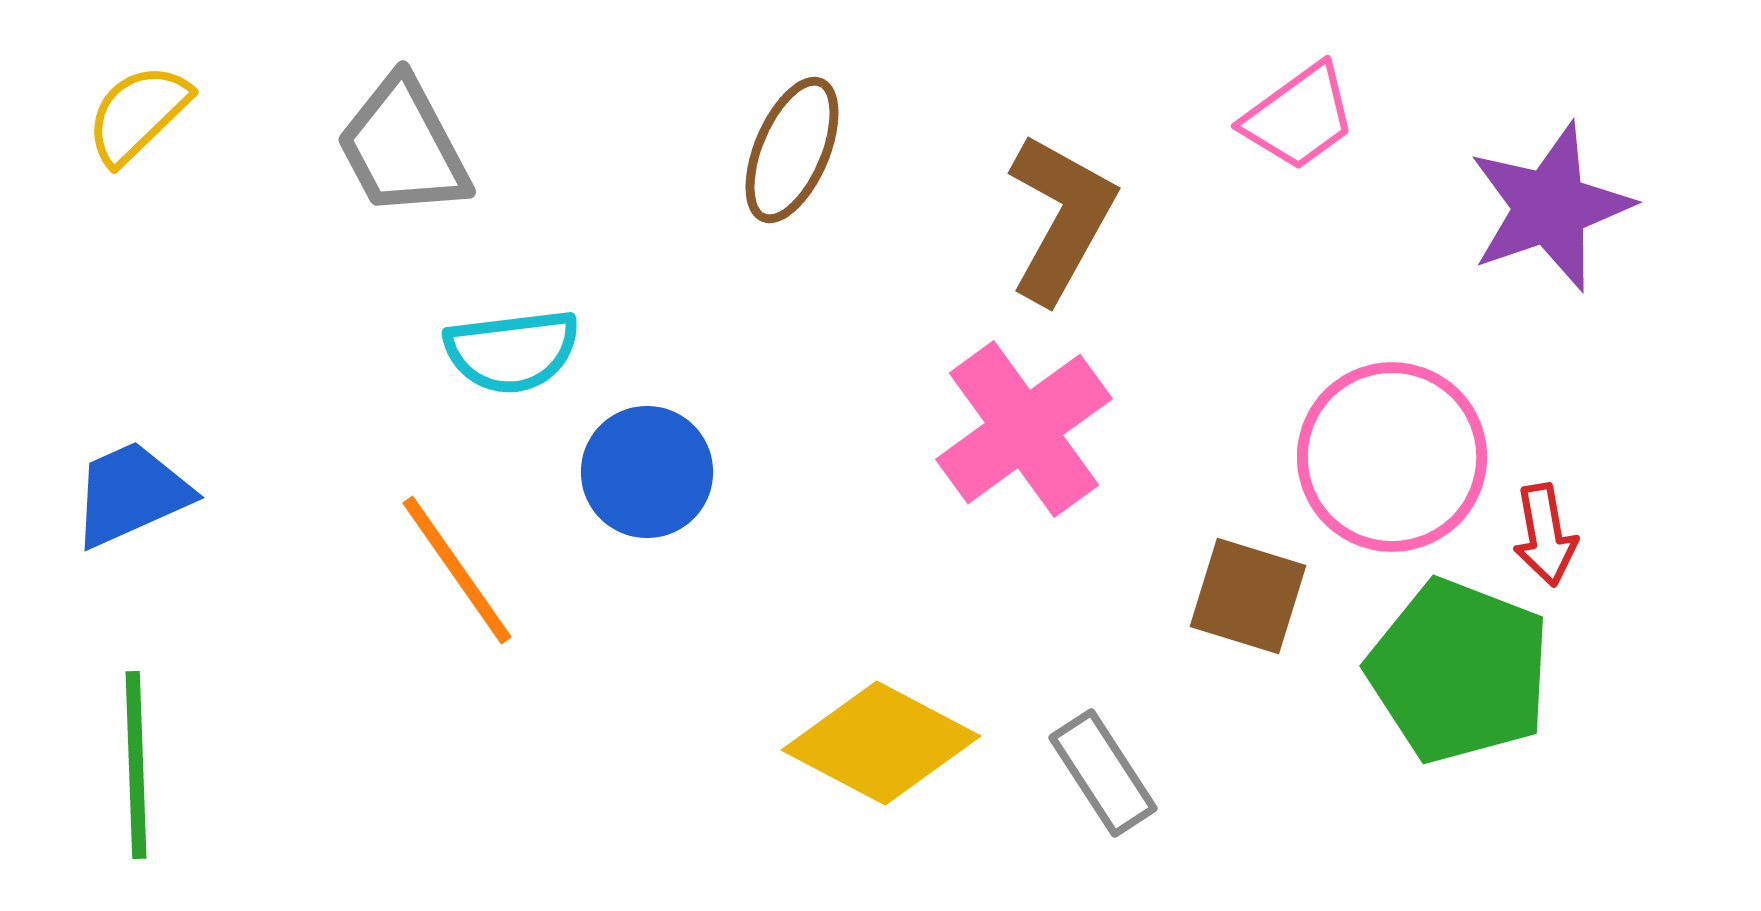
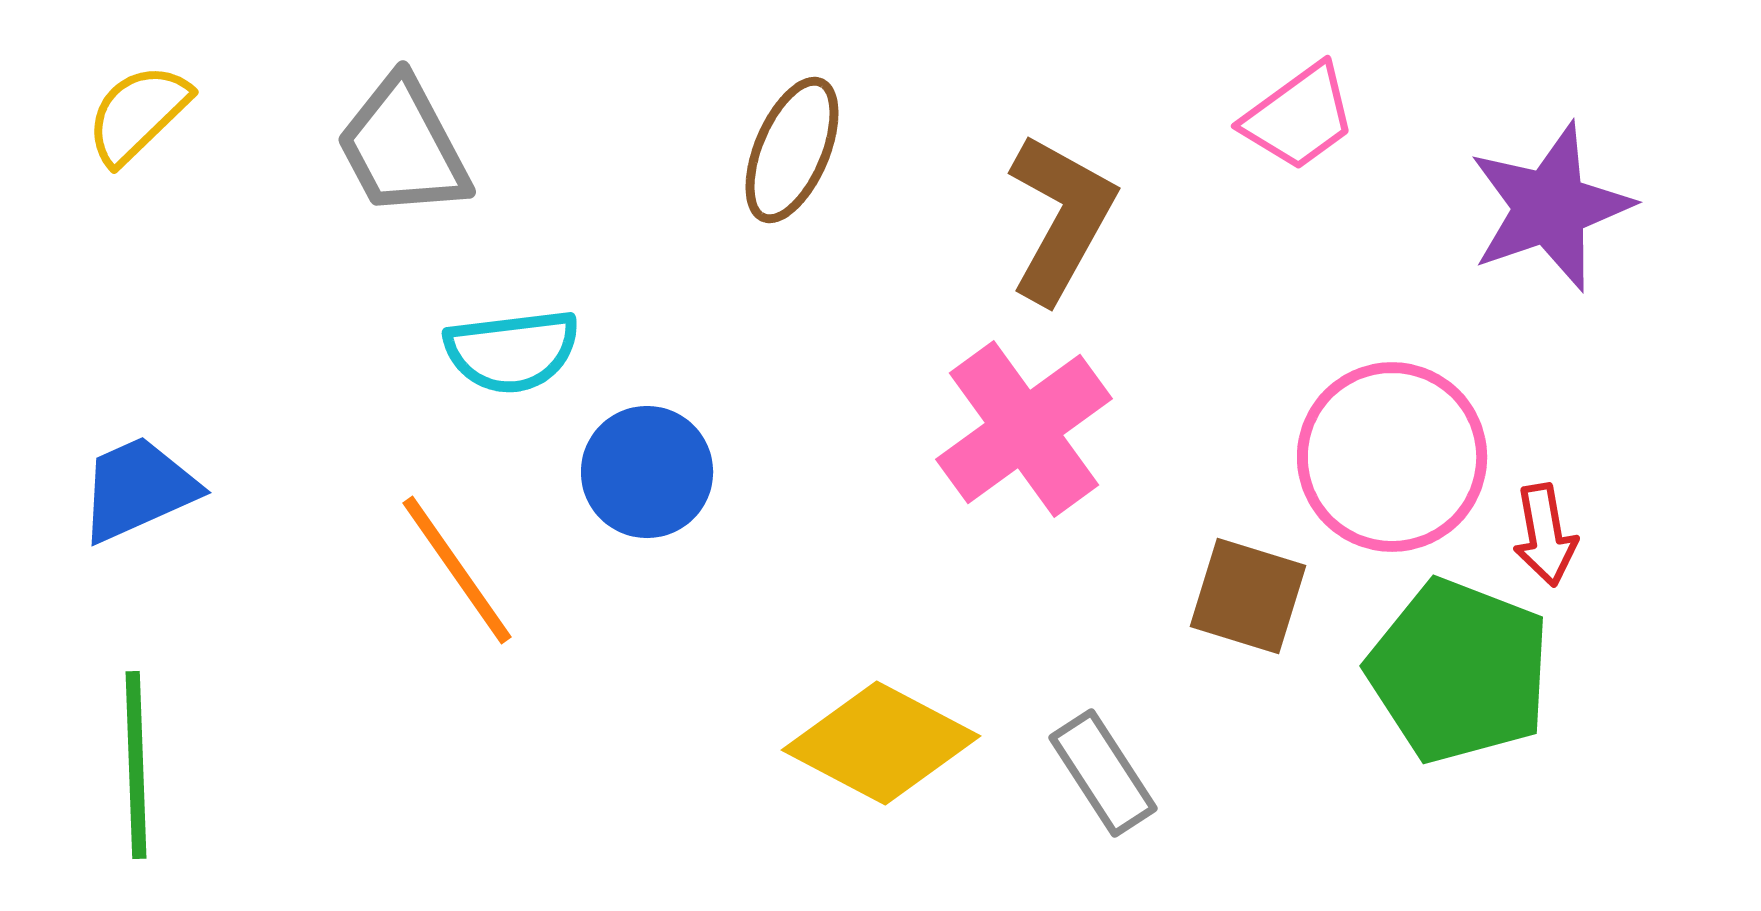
blue trapezoid: moved 7 px right, 5 px up
